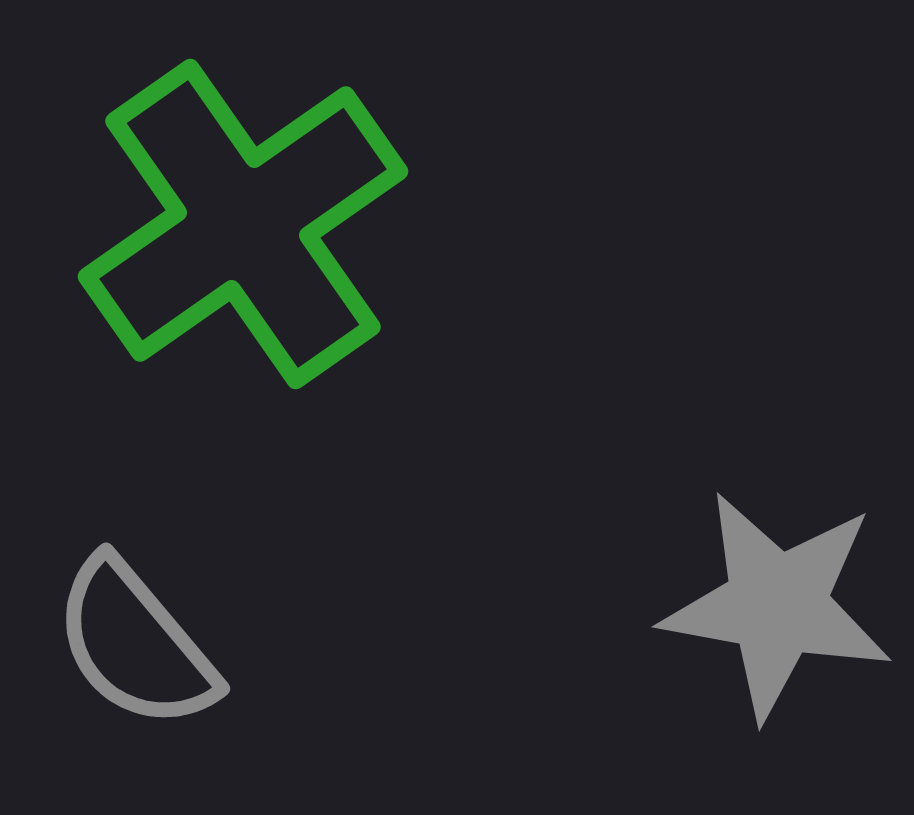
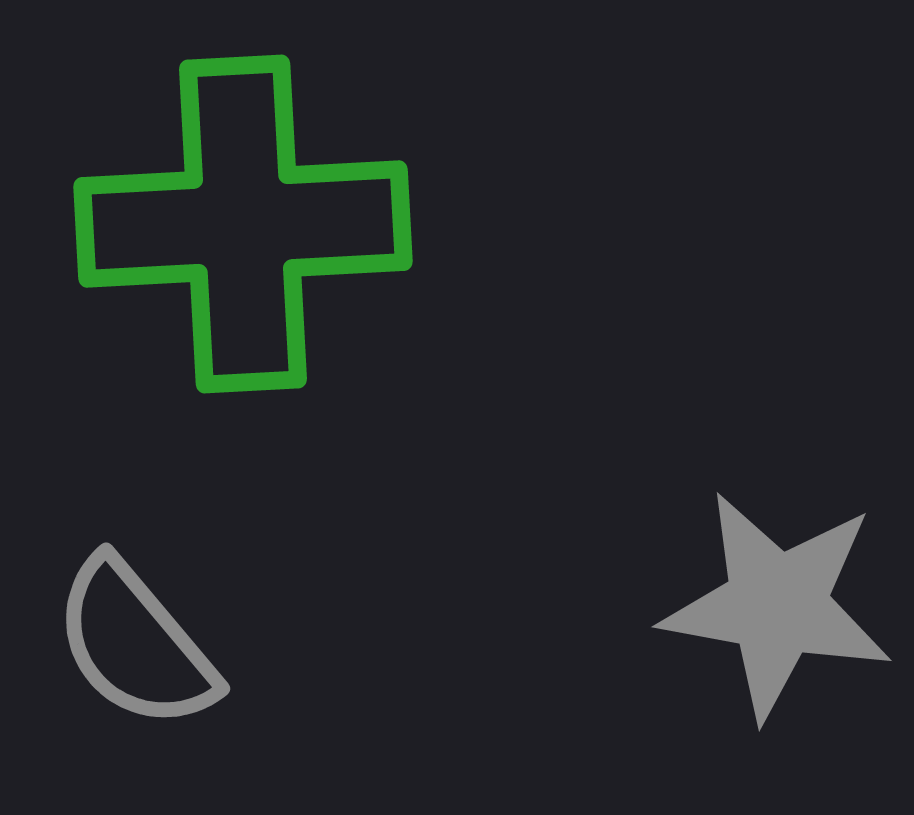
green cross: rotated 32 degrees clockwise
